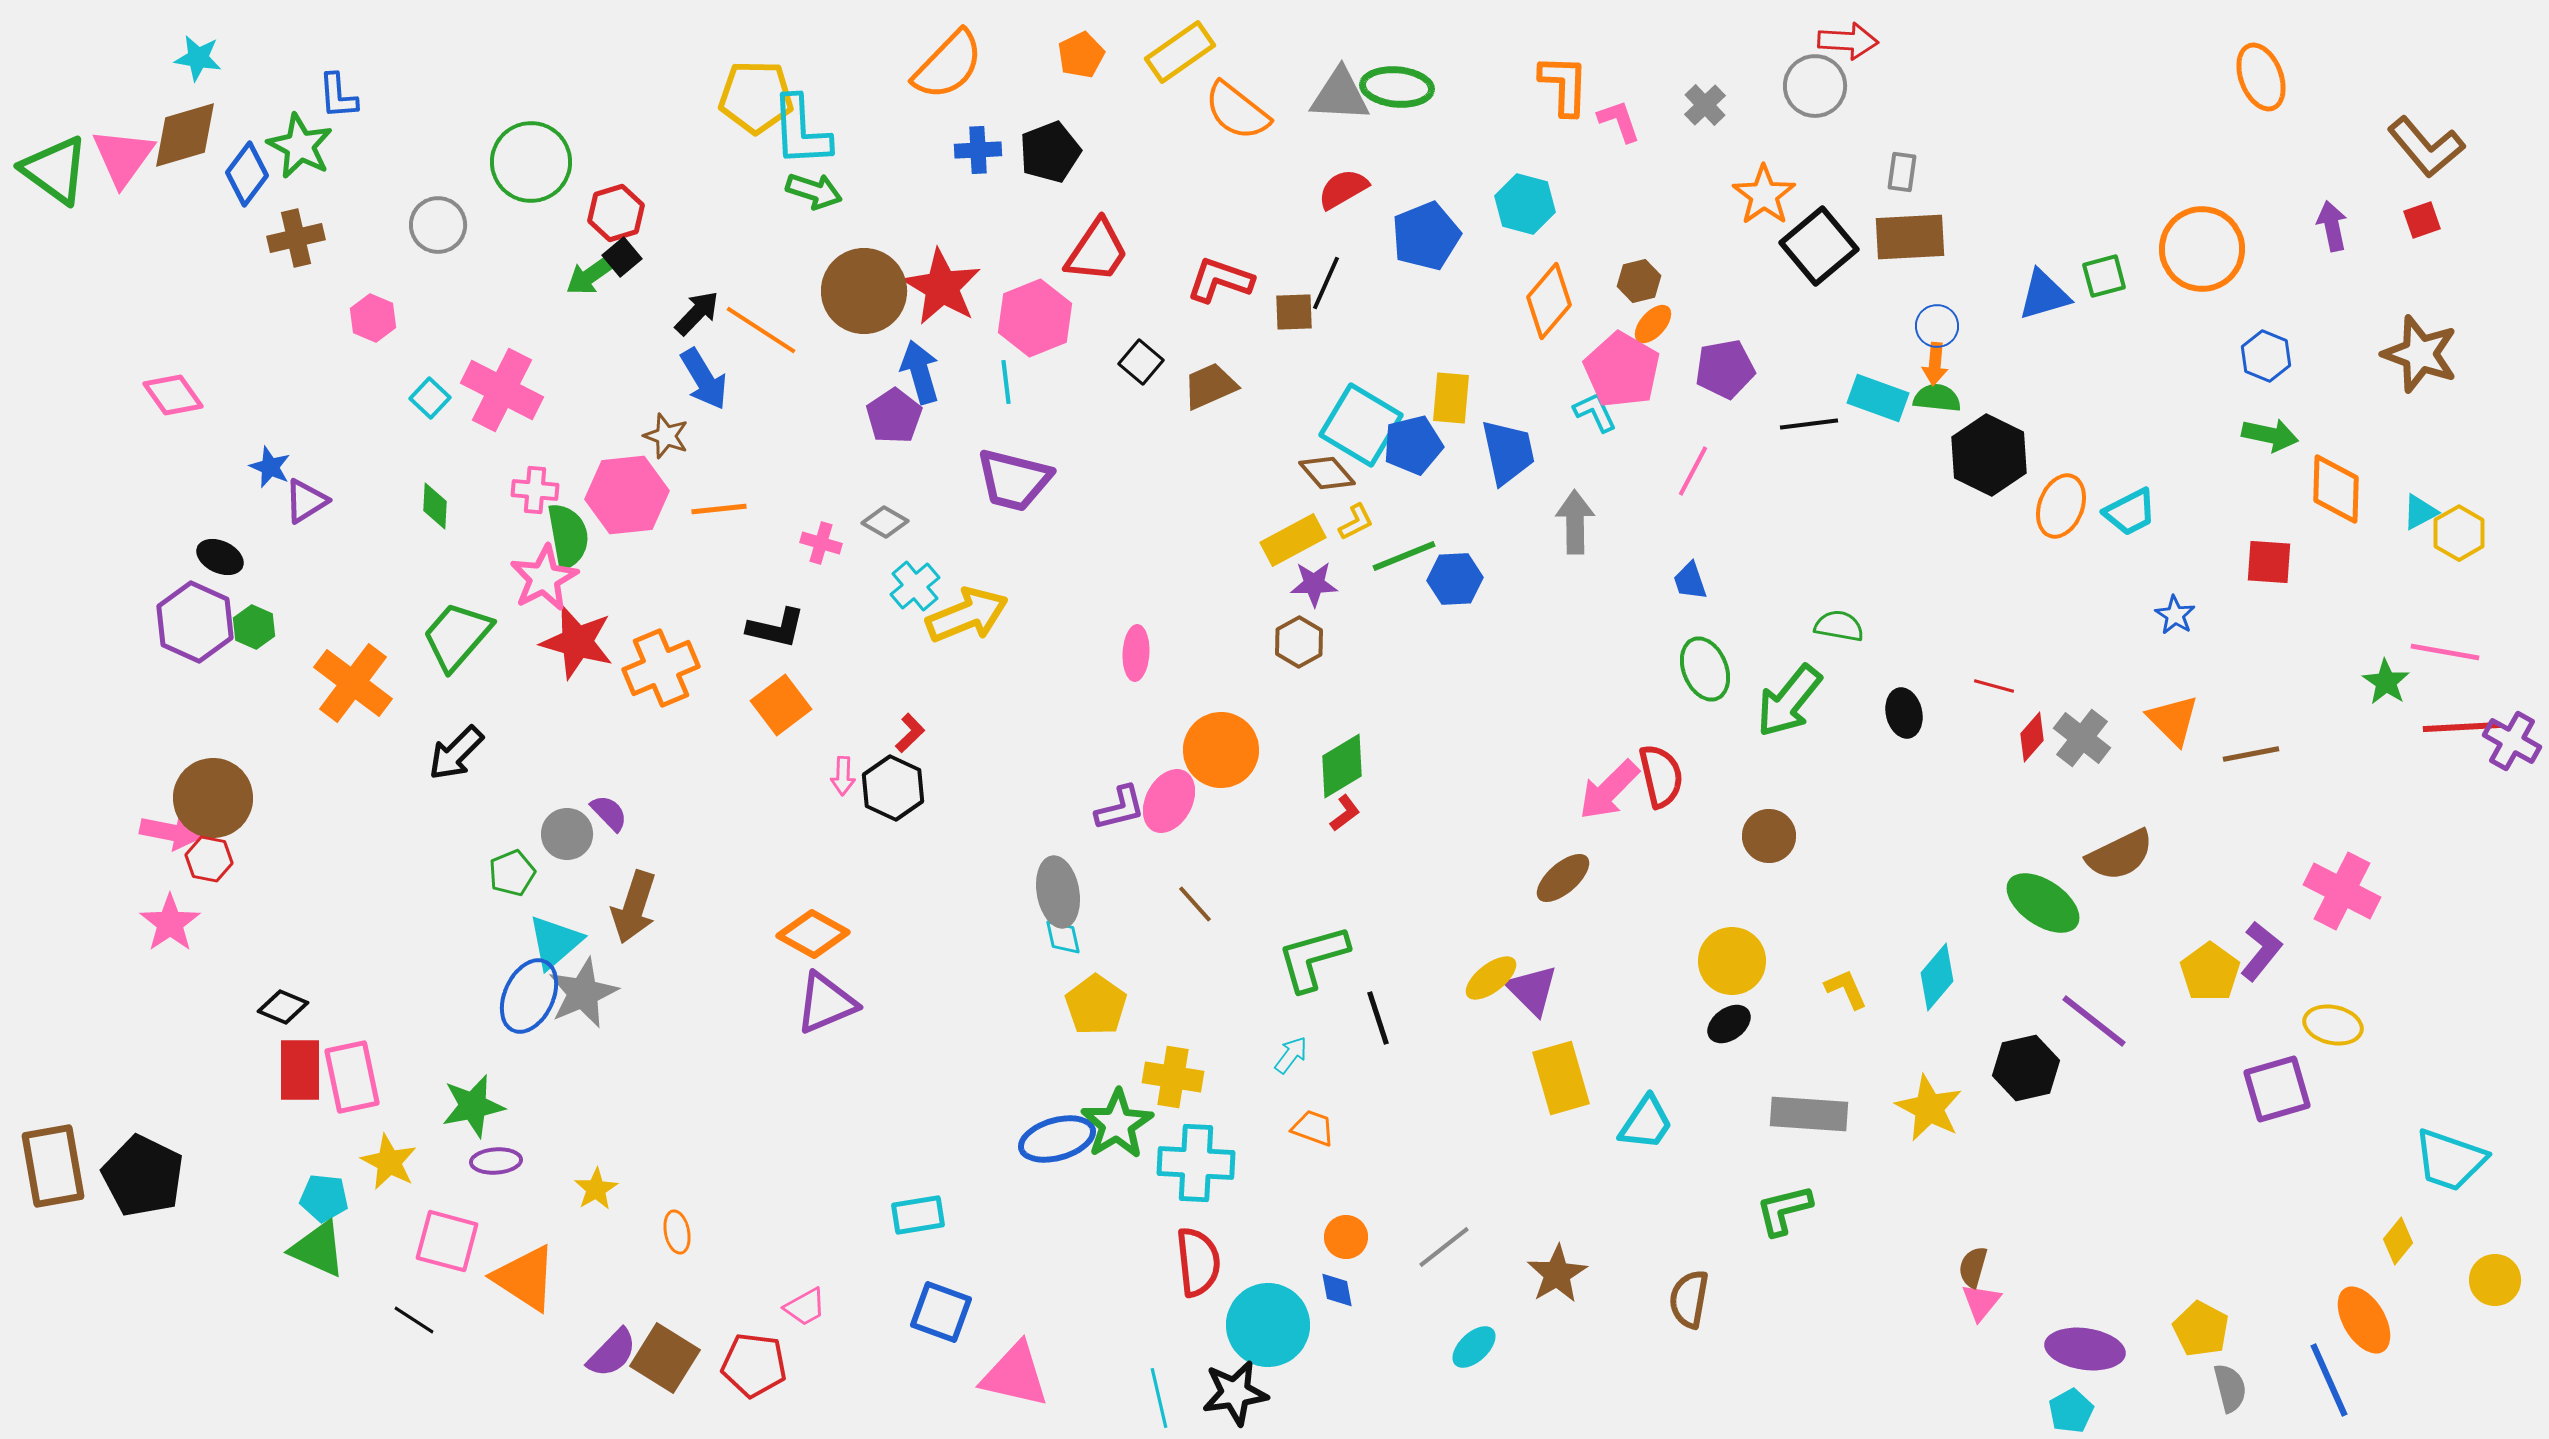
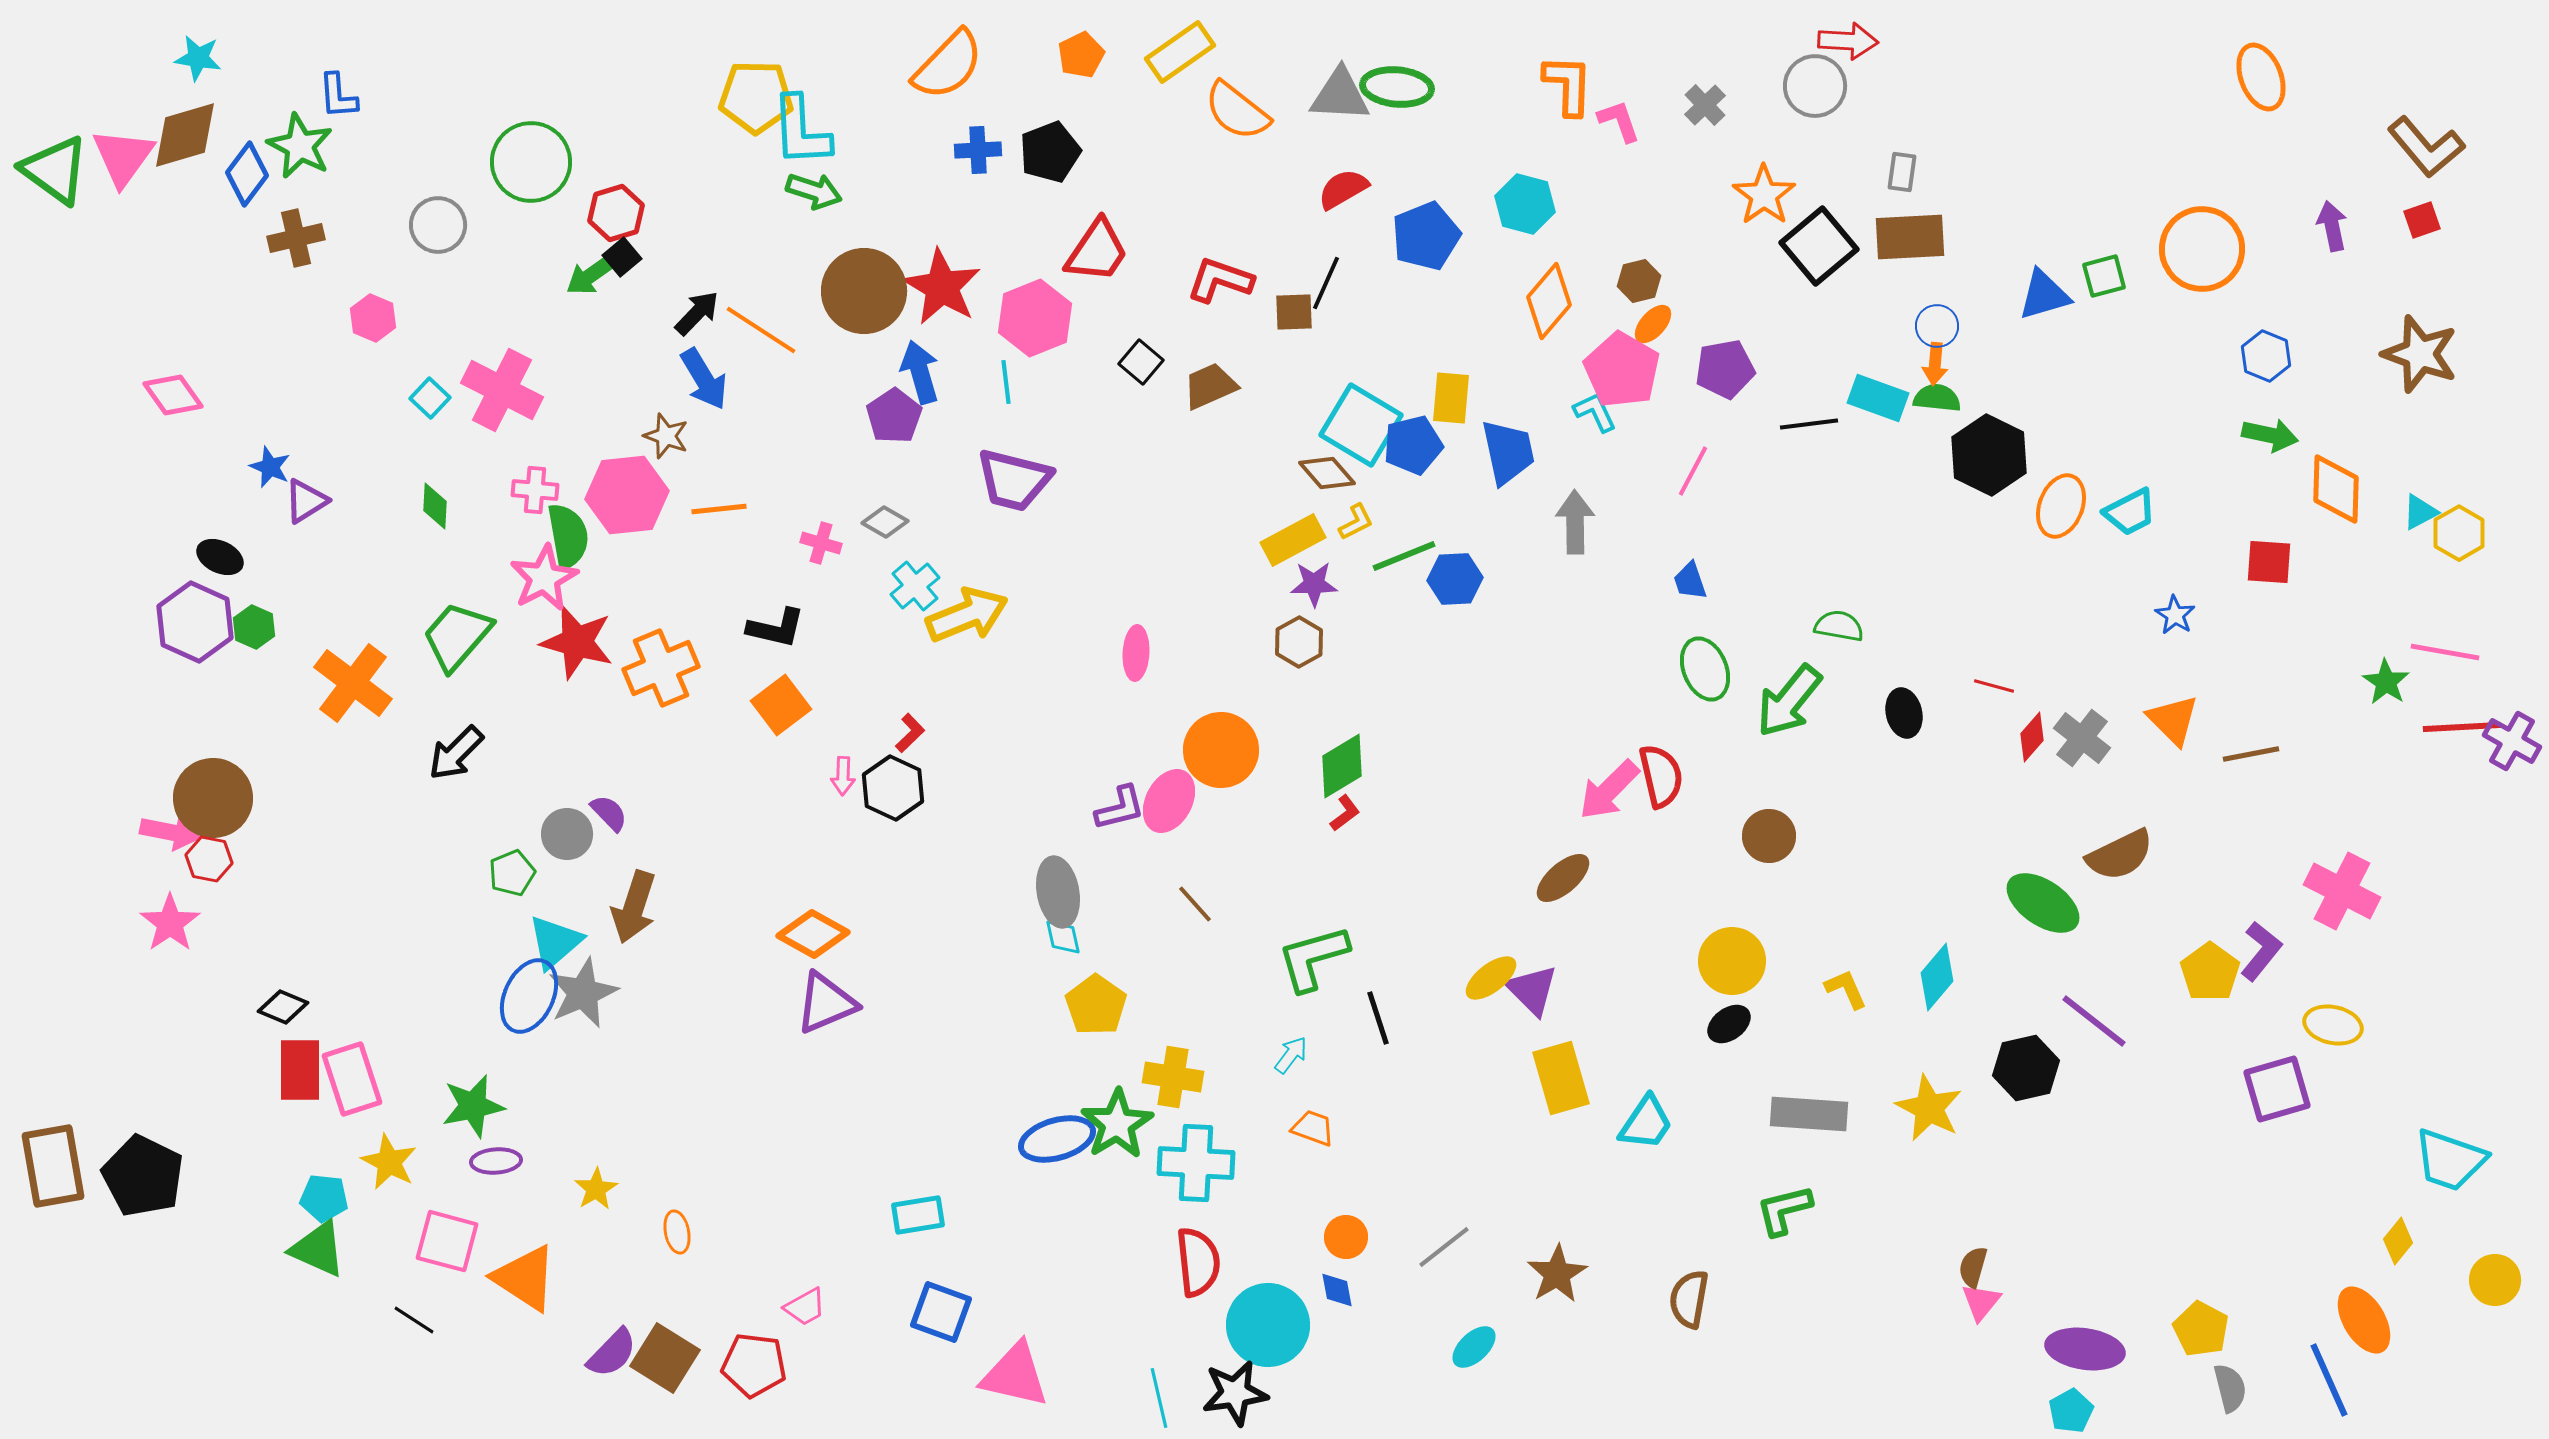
orange L-shape at (1564, 85): moved 4 px right
pink rectangle at (352, 1077): moved 2 px down; rotated 6 degrees counterclockwise
